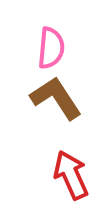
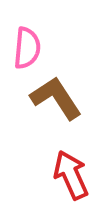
pink semicircle: moved 24 px left
